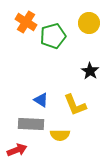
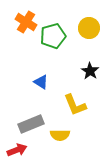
yellow circle: moved 5 px down
blue triangle: moved 18 px up
gray rectangle: rotated 25 degrees counterclockwise
